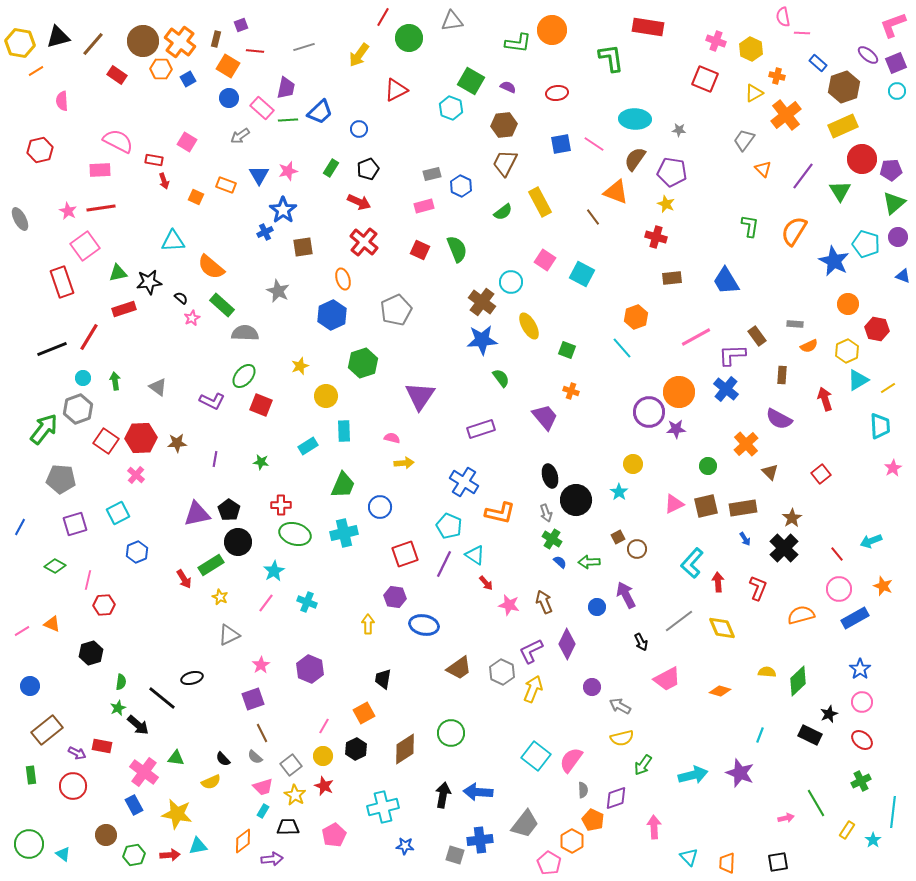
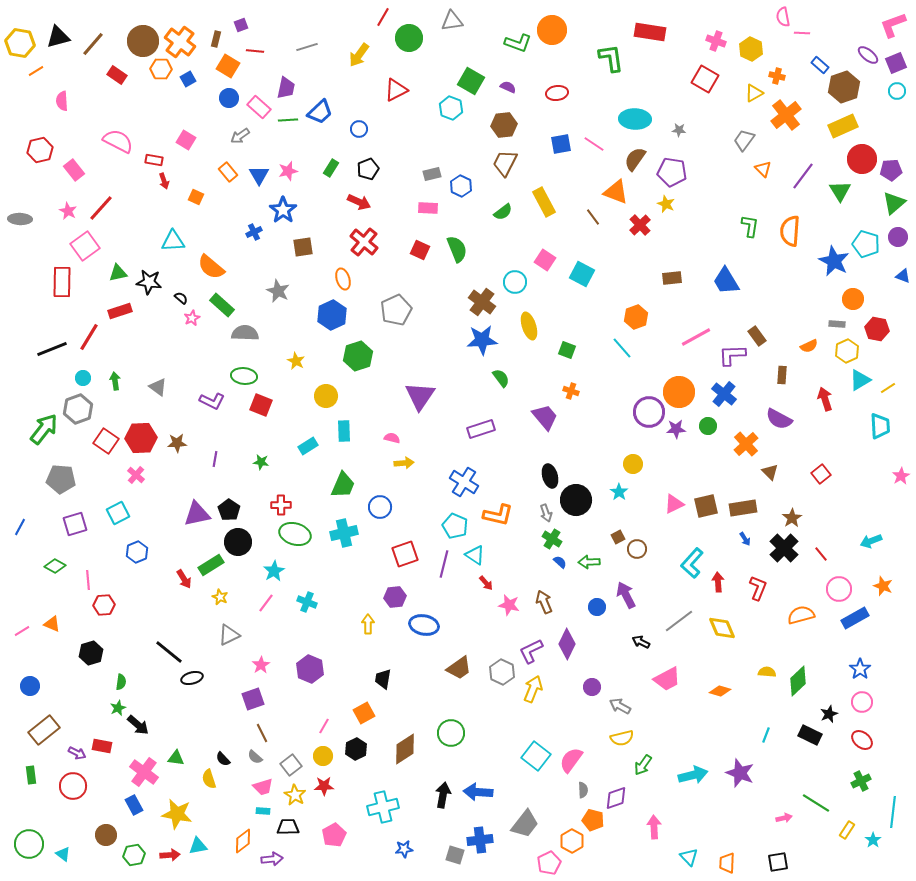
red rectangle at (648, 27): moved 2 px right, 5 px down
green L-shape at (518, 43): rotated 12 degrees clockwise
gray line at (304, 47): moved 3 px right
blue rectangle at (818, 63): moved 2 px right, 2 px down
red square at (705, 79): rotated 8 degrees clockwise
pink rectangle at (262, 108): moved 3 px left, 1 px up
pink square at (187, 142): moved 1 px left, 2 px up
pink rectangle at (100, 170): moved 26 px left; rotated 55 degrees clockwise
orange rectangle at (226, 185): moved 2 px right, 13 px up; rotated 30 degrees clockwise
yellow rectangle at (540, 202): moved 4 px right
pink rectangle at (424, 206): moved 4 px right, 2 px down; rotated 18 degrees clockwise
red line at (101, 208): rotated 40 degrees counterclockwise
gray ellipse at (20, 219): rotated 60 degrees counterclockwise
orange semicircle at (794, 231): moved 4 px left; rotated 28 degrees counterclockwise
blue cross at (265, 232): moved 11 px left
red cross at (656, 237): moved 16 px left, 12 px up; rotated 30 degrees clockwise
red rectangle at (62, 282): rotated 20 degrees clockwise
black star at (149, 282): rotated 15 degrees clockwise
cyan circle at (511, 282): moved 4 px right
orange circle at (848, 304): moved 5 px right, 5 px up
red rectangle at (124, 309): moved 4 px left, 2 px down
gray rectangle at (795, 324): moved 42 px right
yellow ellipse at (529, 326): rotated 12 degrees clockwise
green hexagon at (363, 363): moved 5 px left, 7 px up
yellow star at (300, 366): moved 4 px left, 5 px up; rotated 24 degrees counterclockwise
green ellipse at (244, 376): rotated 55 degrees clockwise
cyan triangle at (858, 380): moved 2 px right
blue cross at (726, 389): moved 2 px left, 5 px down
green circle at (708, 466): moved 40 px up
pink star at (893, 468): moved 8 px right, 8 px down
orange L-shape at (500, 513): moved 2 px left, 2 px down
cyan pentagon at (449, 526): moved 6 px right
red line at (837, 554): moved 16 px left
purple line at (444, 564): rotated 12 degrees counterclockwise
pink line at (88, 580): rotated 18 degrees counterclockwise
purple hexagon at (395, 597): rotated 15 degrees counterclockwise
black arrow at (641, 642): rotated 144 degrees clockwise
black line at (162, 698): moved 7 px right, 46 px up
brown rectangle at (47, 730): moved 3 px left
cyan line at (760, 735): moved 6 px right
yellow semicircle at (211, 782): moved 2 px left, 3 px up; rotated 96 degrees clockwise
red star at (324, 786): rotated 24 degrees counterclockwise
green line at (816, 803): rotated 28 degrees counterclockwise
cyan rectangle at (263, 811): rotated 64 degrees clockwise
pink arrow at (786, 818): moved 2 px left
orange pentagon at (593, 820): rotated 10 degrees counterclockwise
blue star at (405, 846): moved 1 px left, 3 px down; rotated 12 degrees counterclockwise
pink pentagon at (549, 863): rotated 15 degrees clockwise
